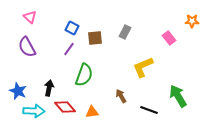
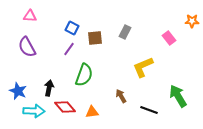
pink triangle: moved 1 px up; rotated 40 degrees counterclockwise
